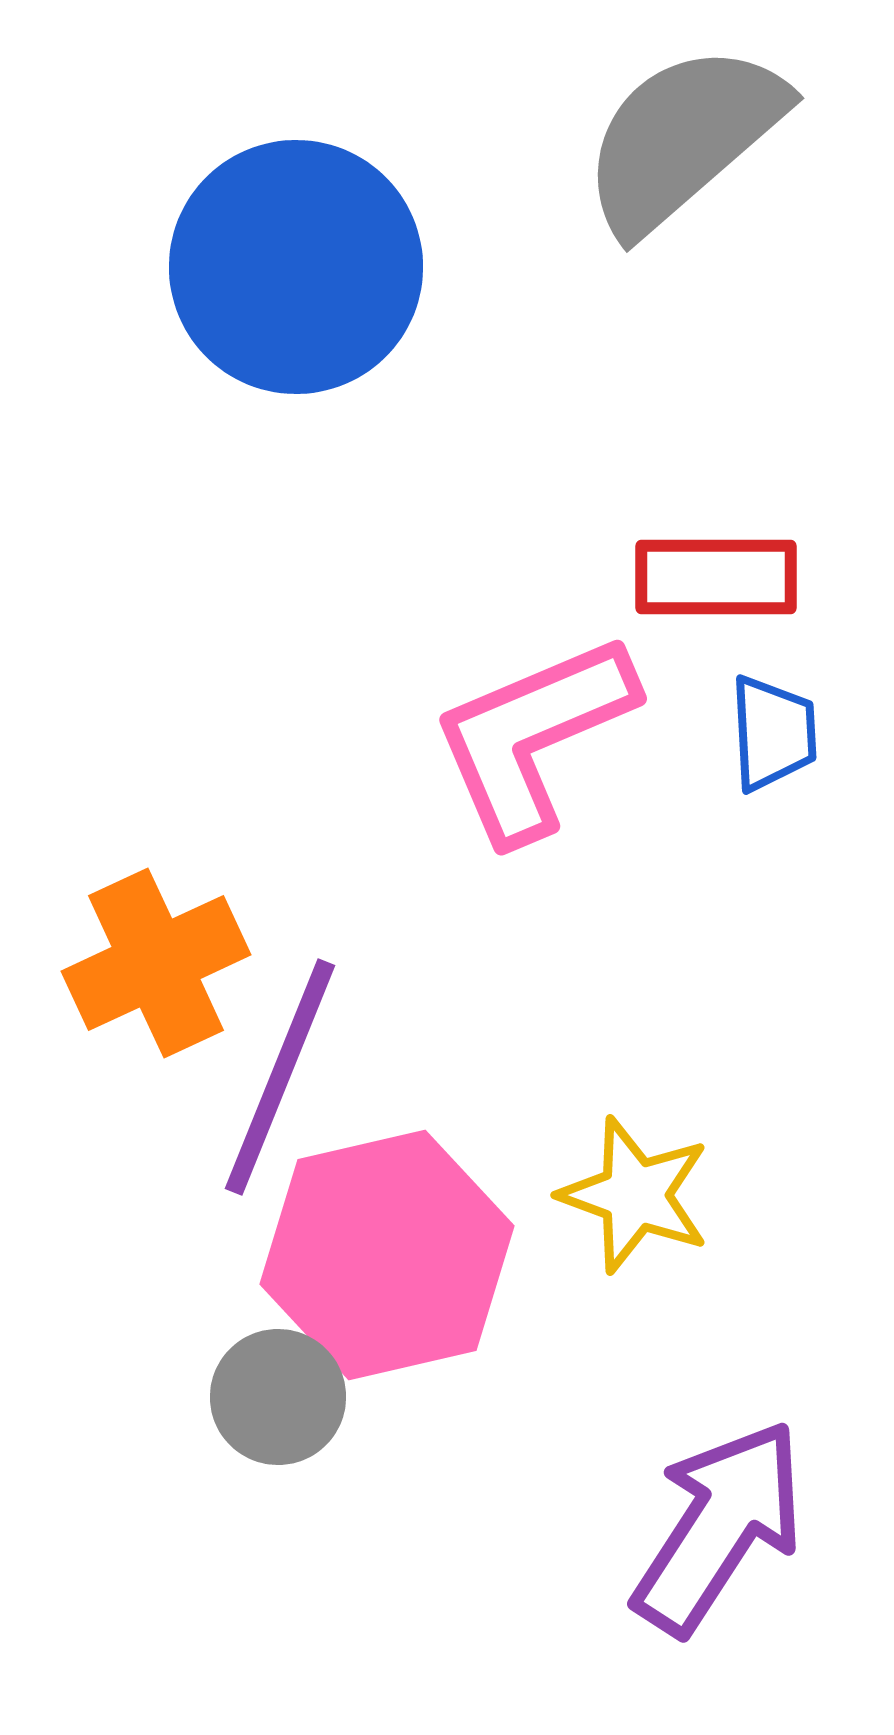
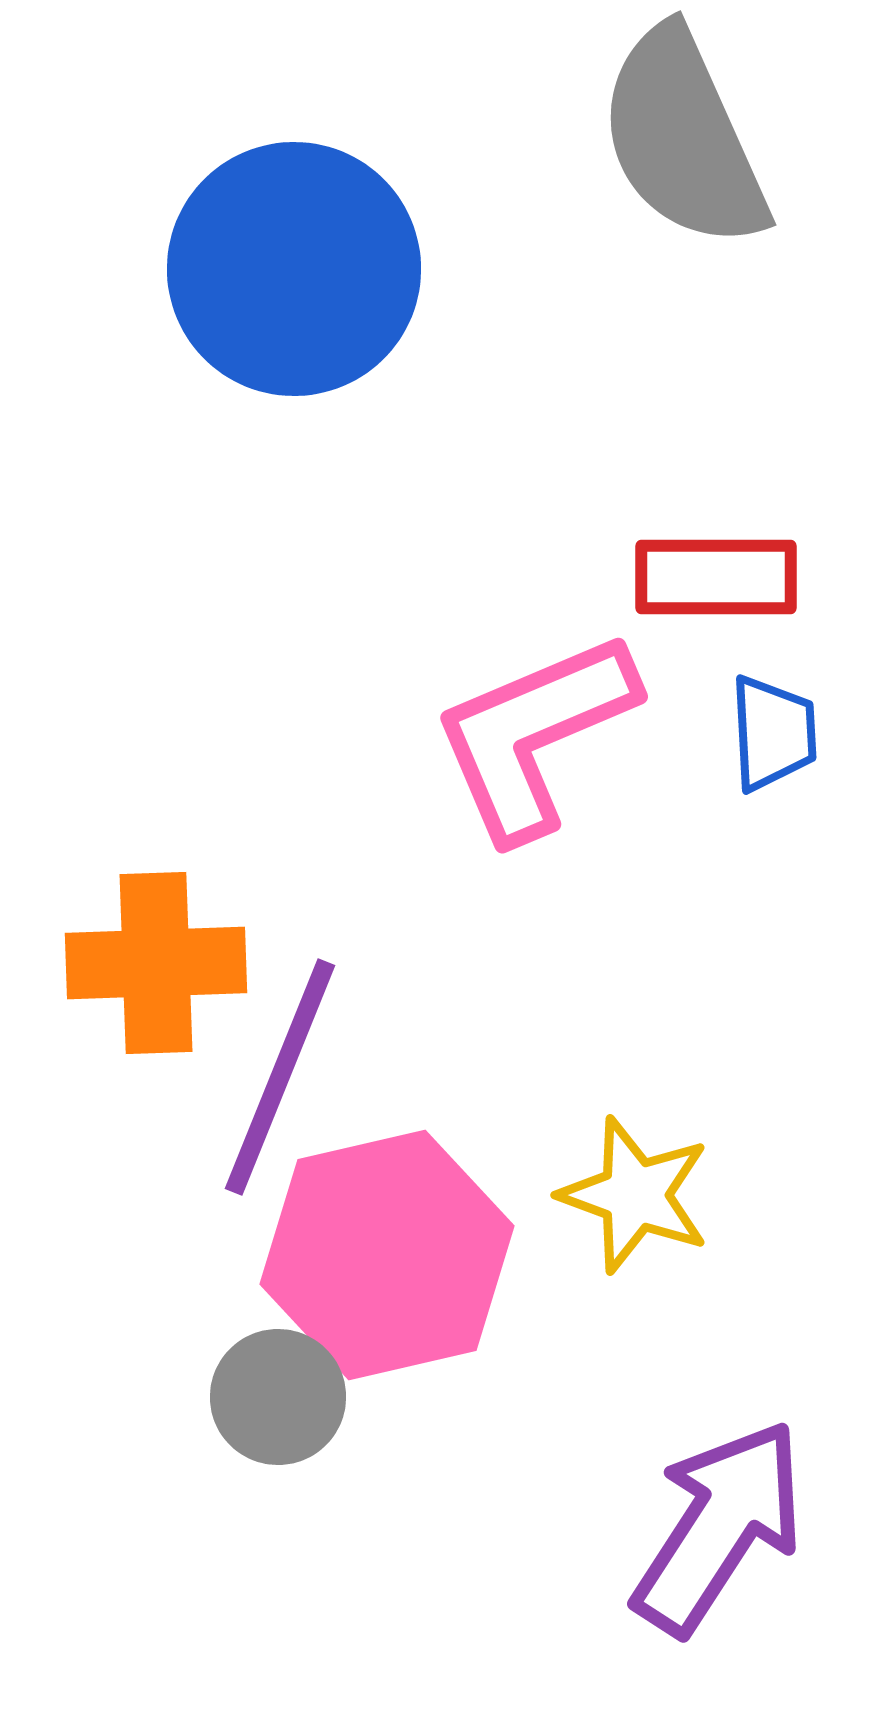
gray semicircle: rotated 73 degrees counterclockwise
blue circle: moved 2 px left, 2 px down
pink L-shape: moved 1 px right, 2 px up
orange cross: rotated 23 degrees clockwise
